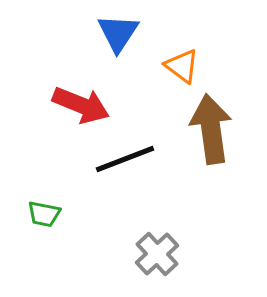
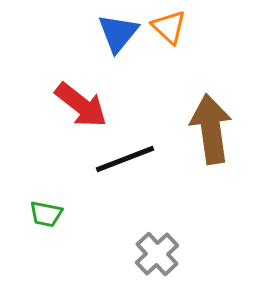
blue triangle: rotated 6 degrees clockwise
orange triangle: moved 13 px left, 39 px up; rotated 6 degrees clockwise
red arrow: rotated 16 degrees clockwise
green trapezoid: moved 2 px right
